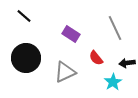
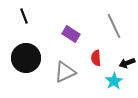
black line: rotated 28 degrees clockwise
gray line: moved 1 px left, 2 px up
red semicircle: rotated 35 degrees clockwise
black arrow: rotated 14 degrees counterclockwise
cyan star: moved 1 px right, 1 px up
